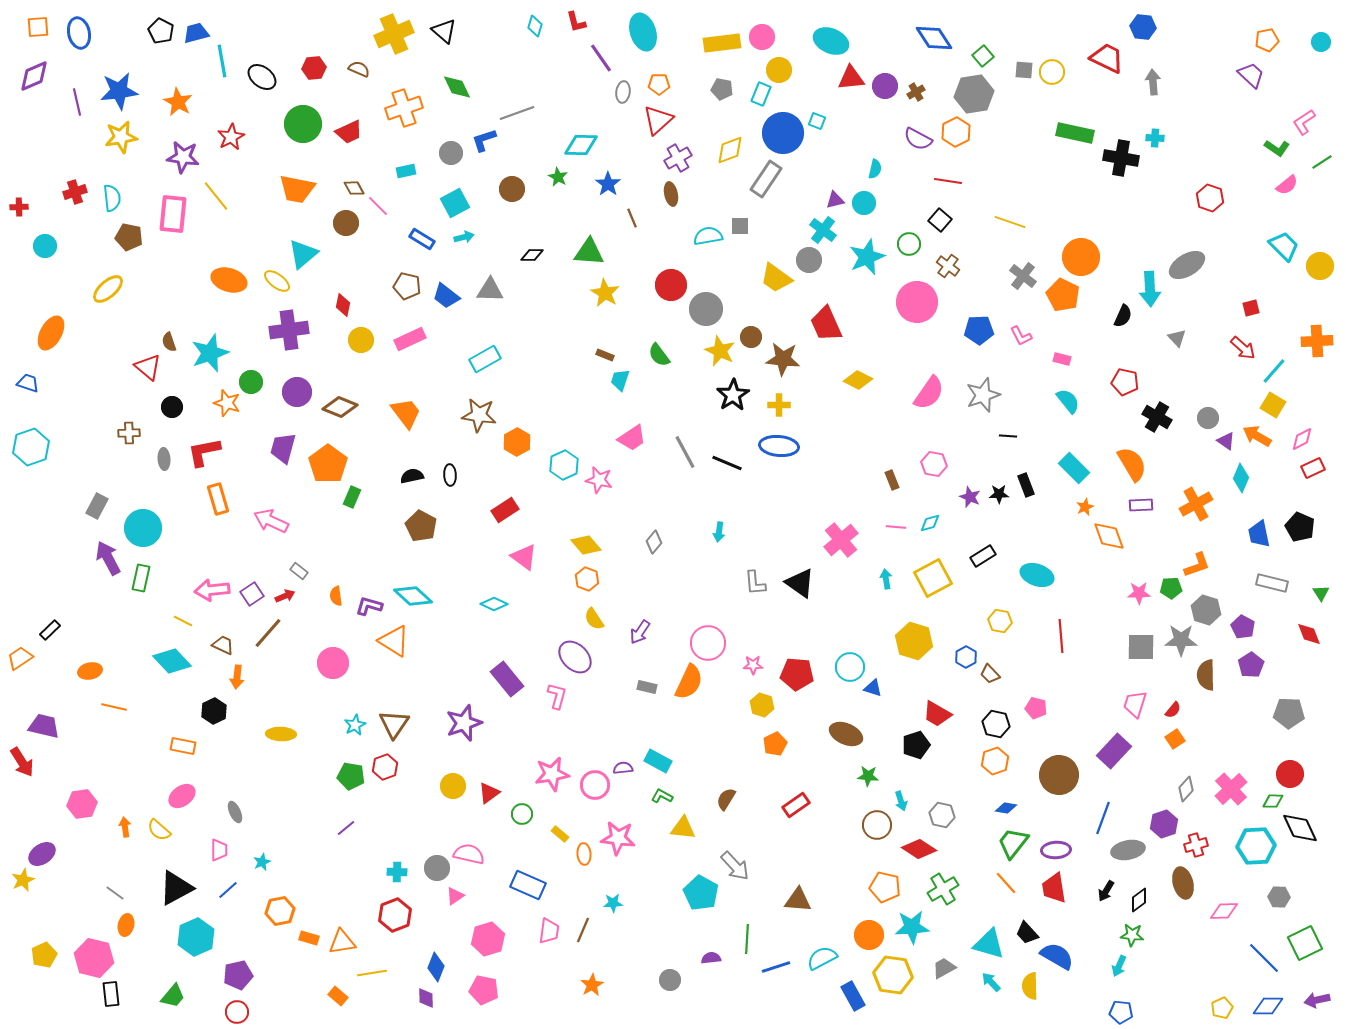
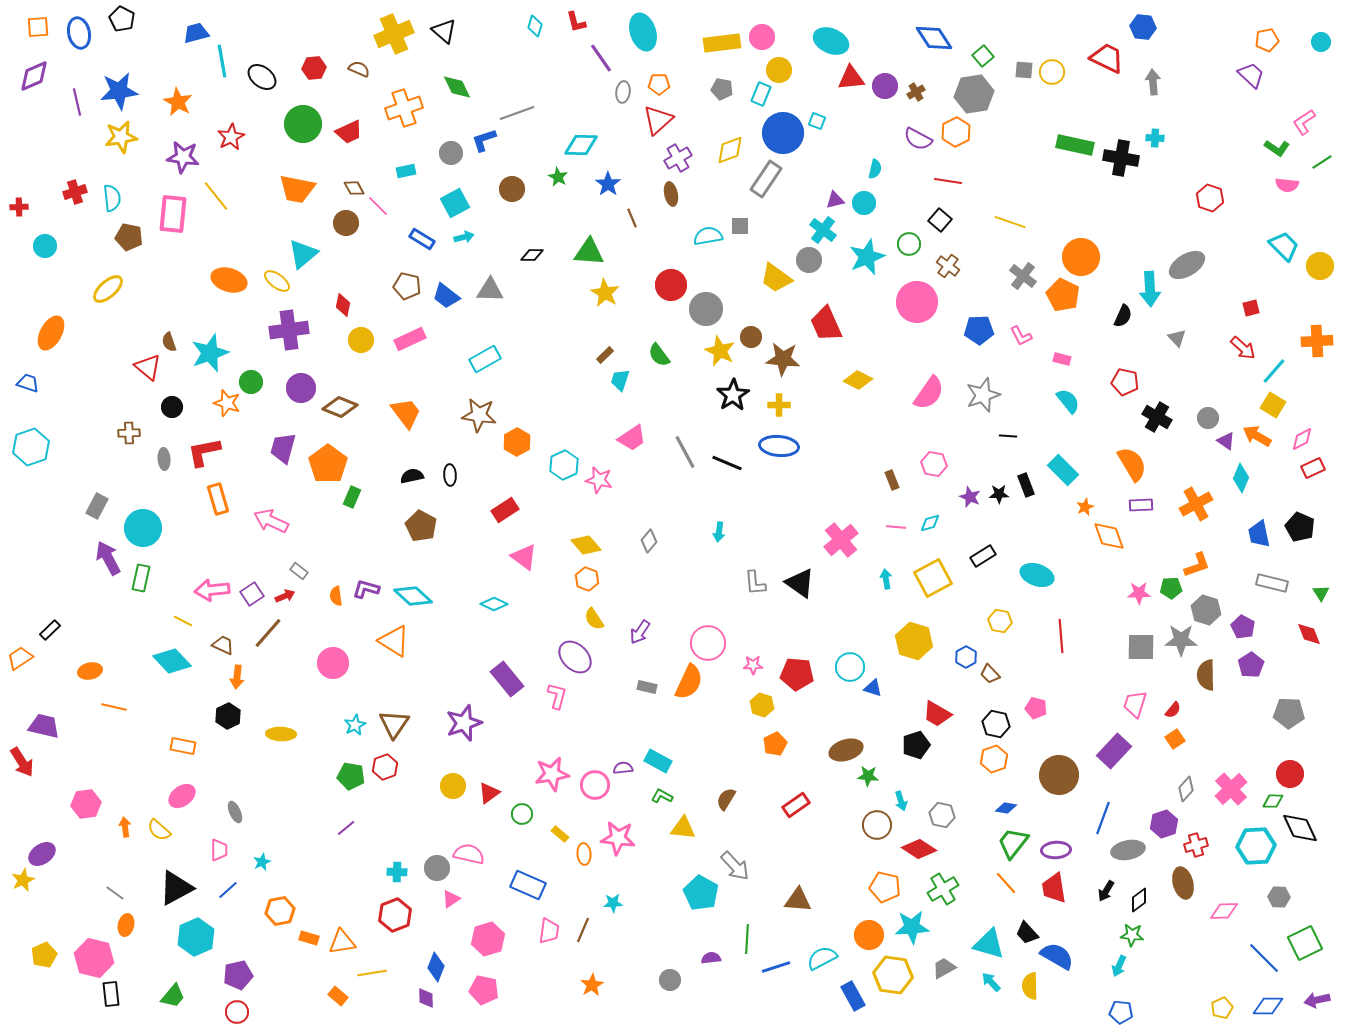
black pentagon at (161, 31): moved 39 px left, 12 px up
green rectangle at (1075, 133): moved 12 px down
pink semicircle at (1287, 185): rotated 45 degrees clockwise
brown rectangle at (605, 355): rotated 66 degrees counterclockwise
purple circle at (297, 392): moved 4 px right, 4 px up
cyan rectangle at (1074, 468): moved 11 px left, 2 px down
gray diamond at (654, 542): moved 5 px left, 1 px up
purple L-shape at (369, 606): moved 3 px left, 17 px up
black hexagon at (214, 711): moved 14 px right, 5 px down
brown ellipse at (846, 734): moved 16 px down; rotated 40 degrees counterclockwise
orange hexagon at (995, 761): moved 1 px left, 2 px up
pink hexagon at (82, 804): moved 4 px right
pink triangle at (455, 896): moved 4 px left, 3 px down
